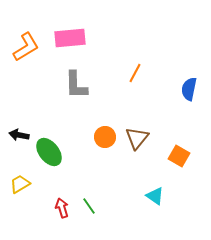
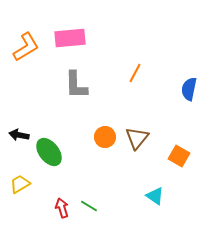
green line: rotated 24 degrees counterclockwise
